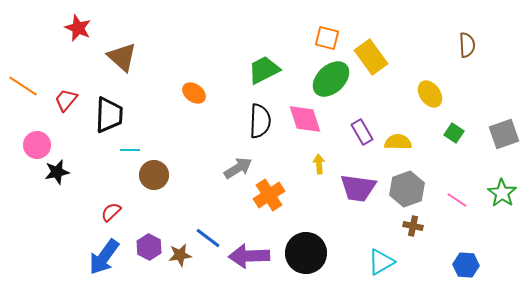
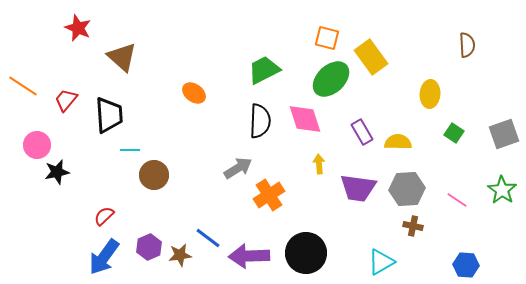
yellow ellipse: rotated 40 degrees clockwise
black trapezoid: rotated 6 degrees counterclockwise
gray hexagon: rotated 16 degrees clockwise
green star: moved 3 px up
red semicircle: moved 7 px left, 4 px down
purple hexagon: rotated 10 degrees clockwise
